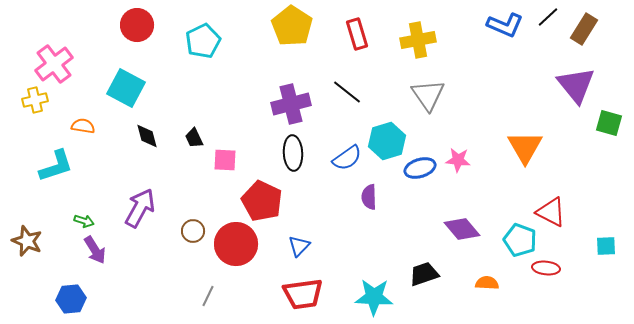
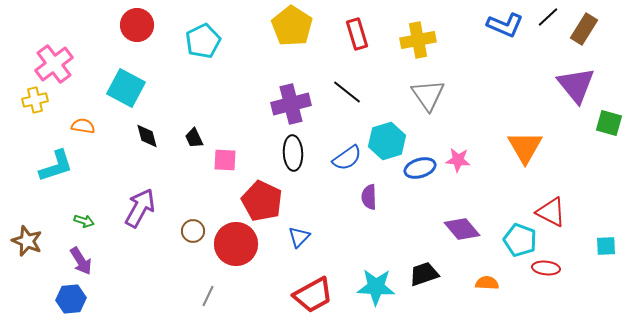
blue triangle at (299, 246): moved 9 px up
purple arrow at (95, 250): moved 14 px left, 11 px down
red trapezoid at (303, 294): moved 10 px right, 1 px down; rotated 21 degrees counterclockwise
cyan star at (374, 297): moved 2 px right, 10 px up
